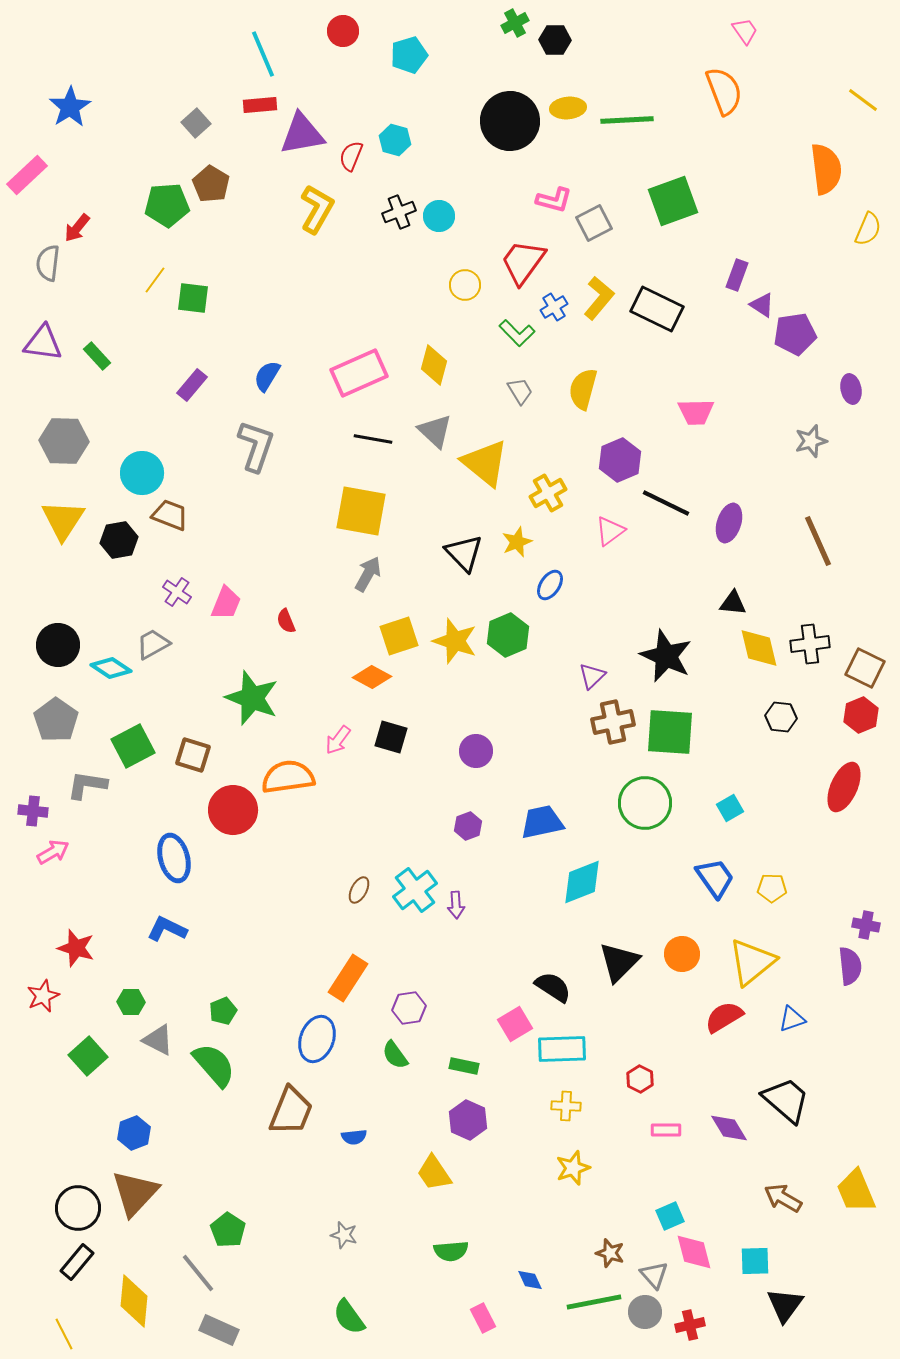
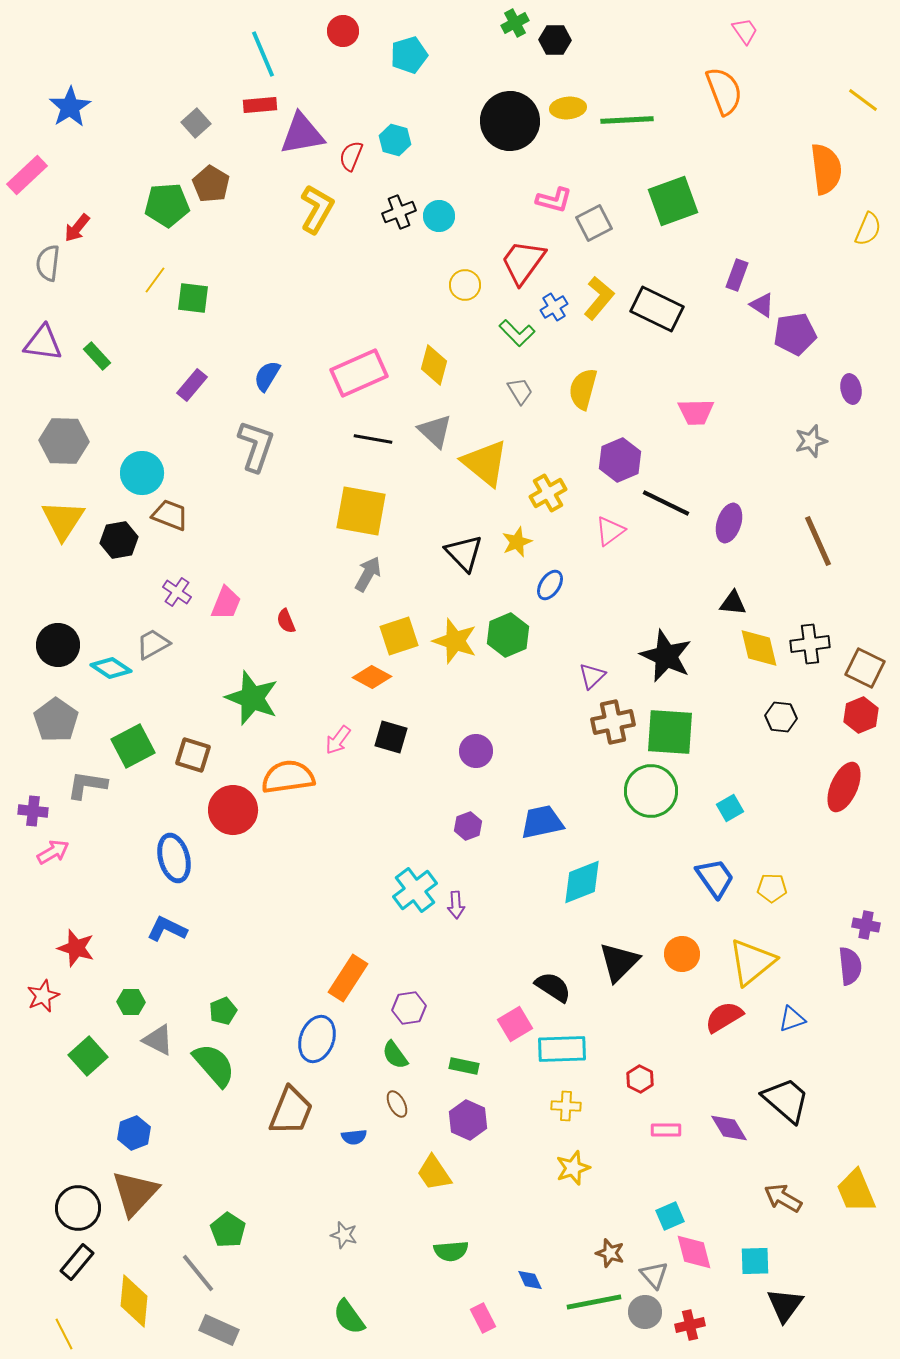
green circle at (645, 803): moved 6 px right, 12 px up
brown ellipse at (359, 890): moved 38 px right, 214 px down; rotated 56 degrees counterclockwise
